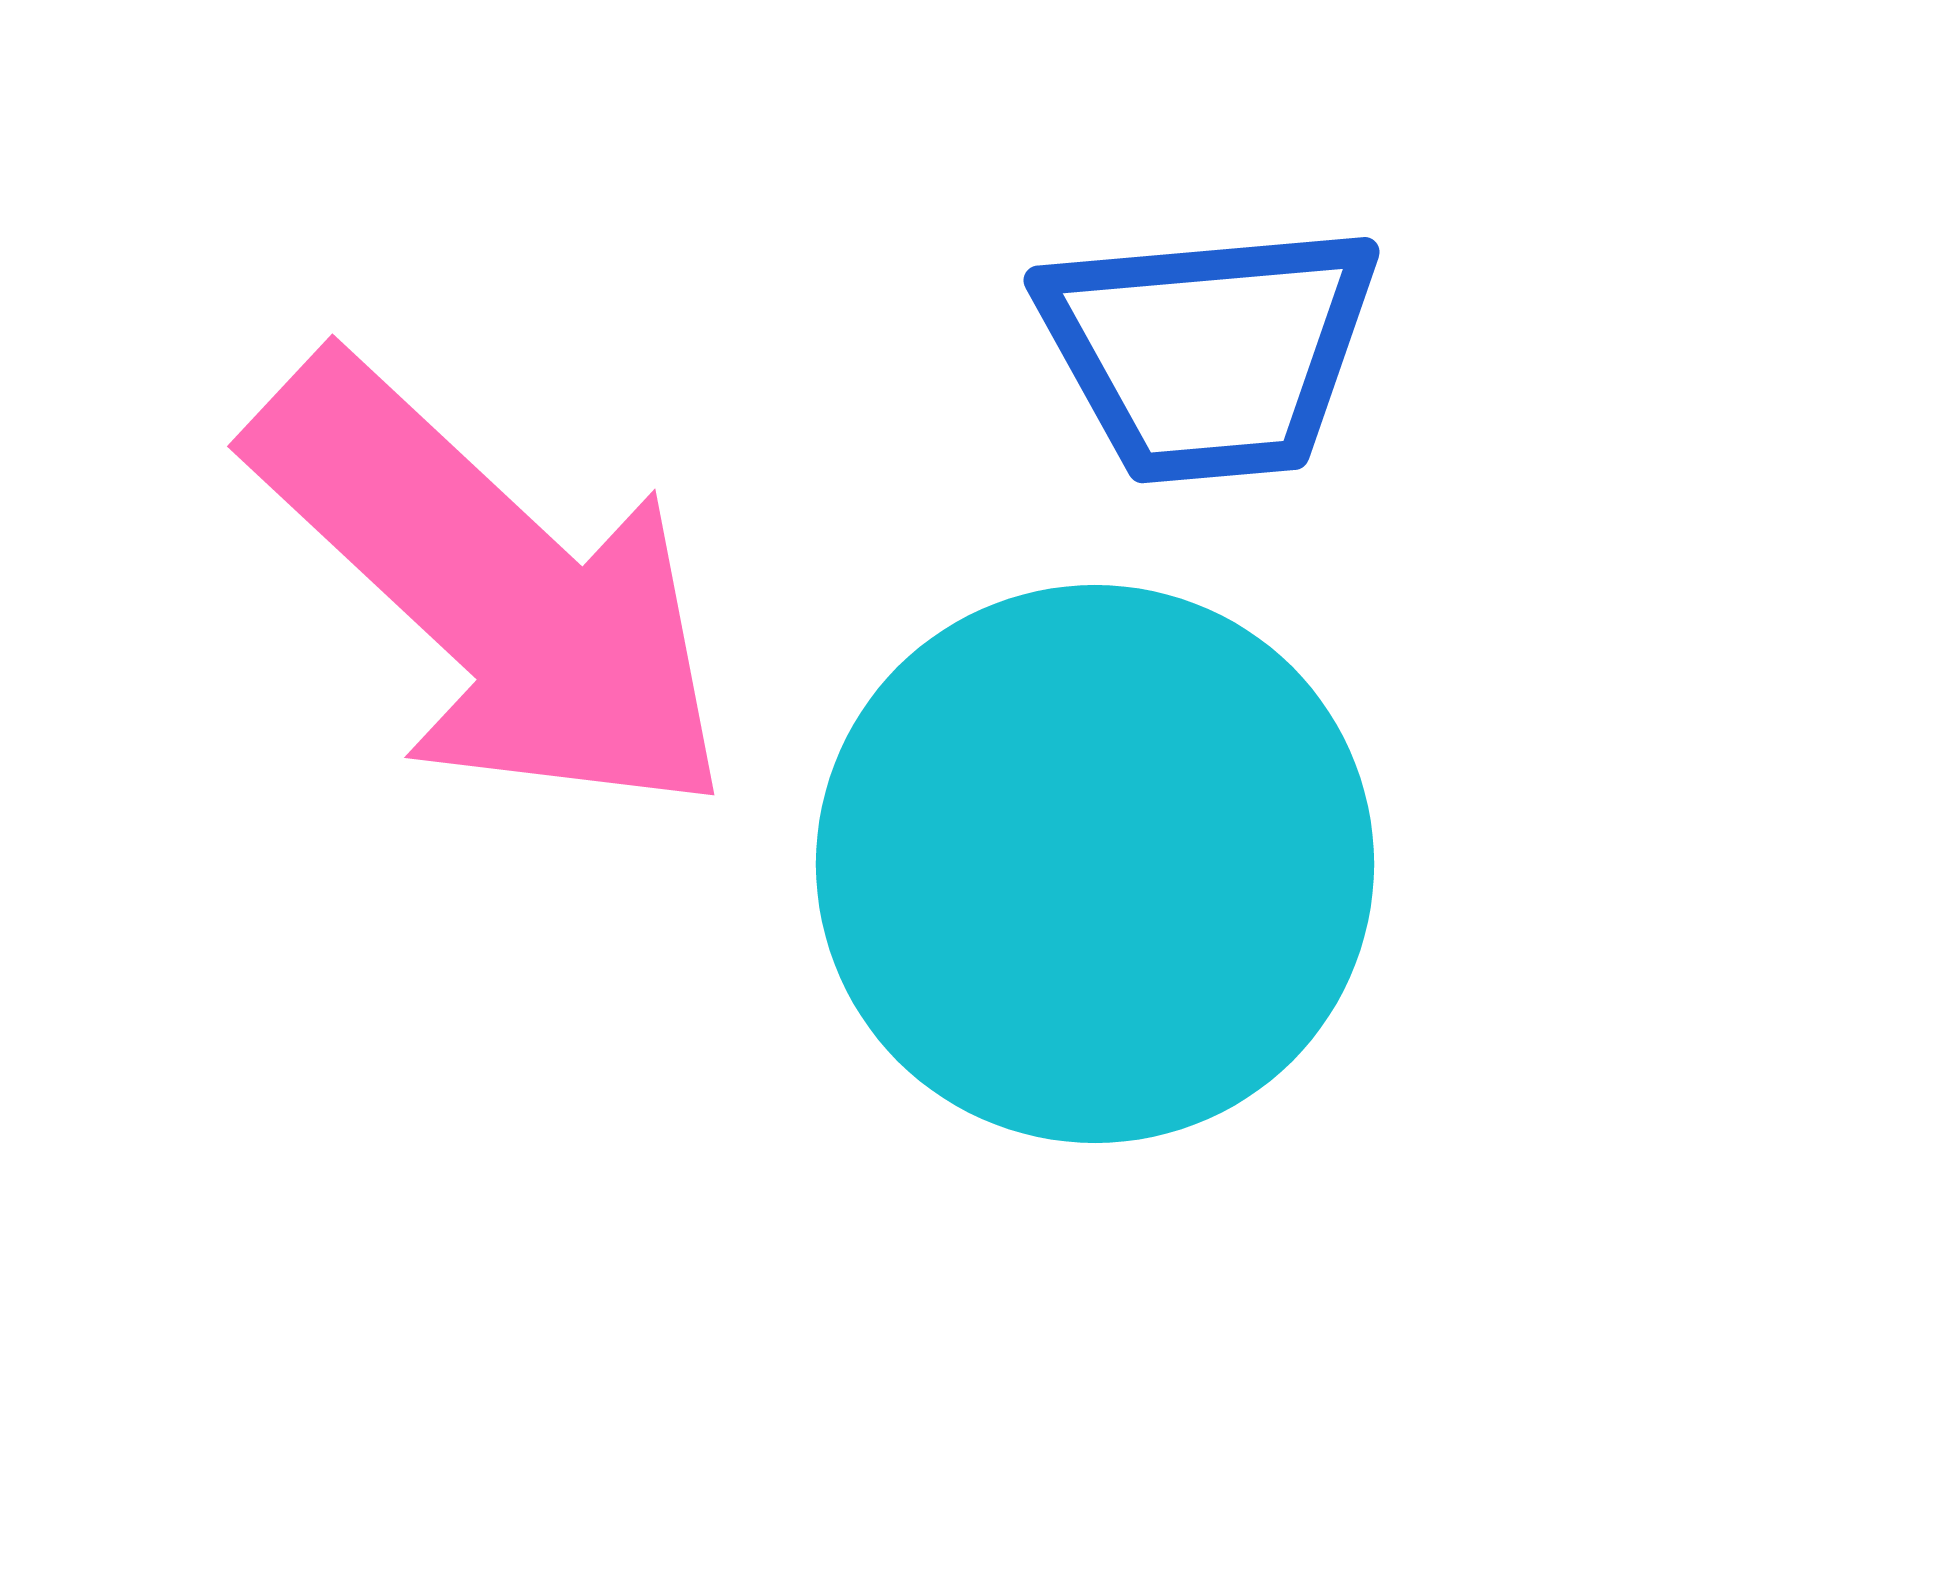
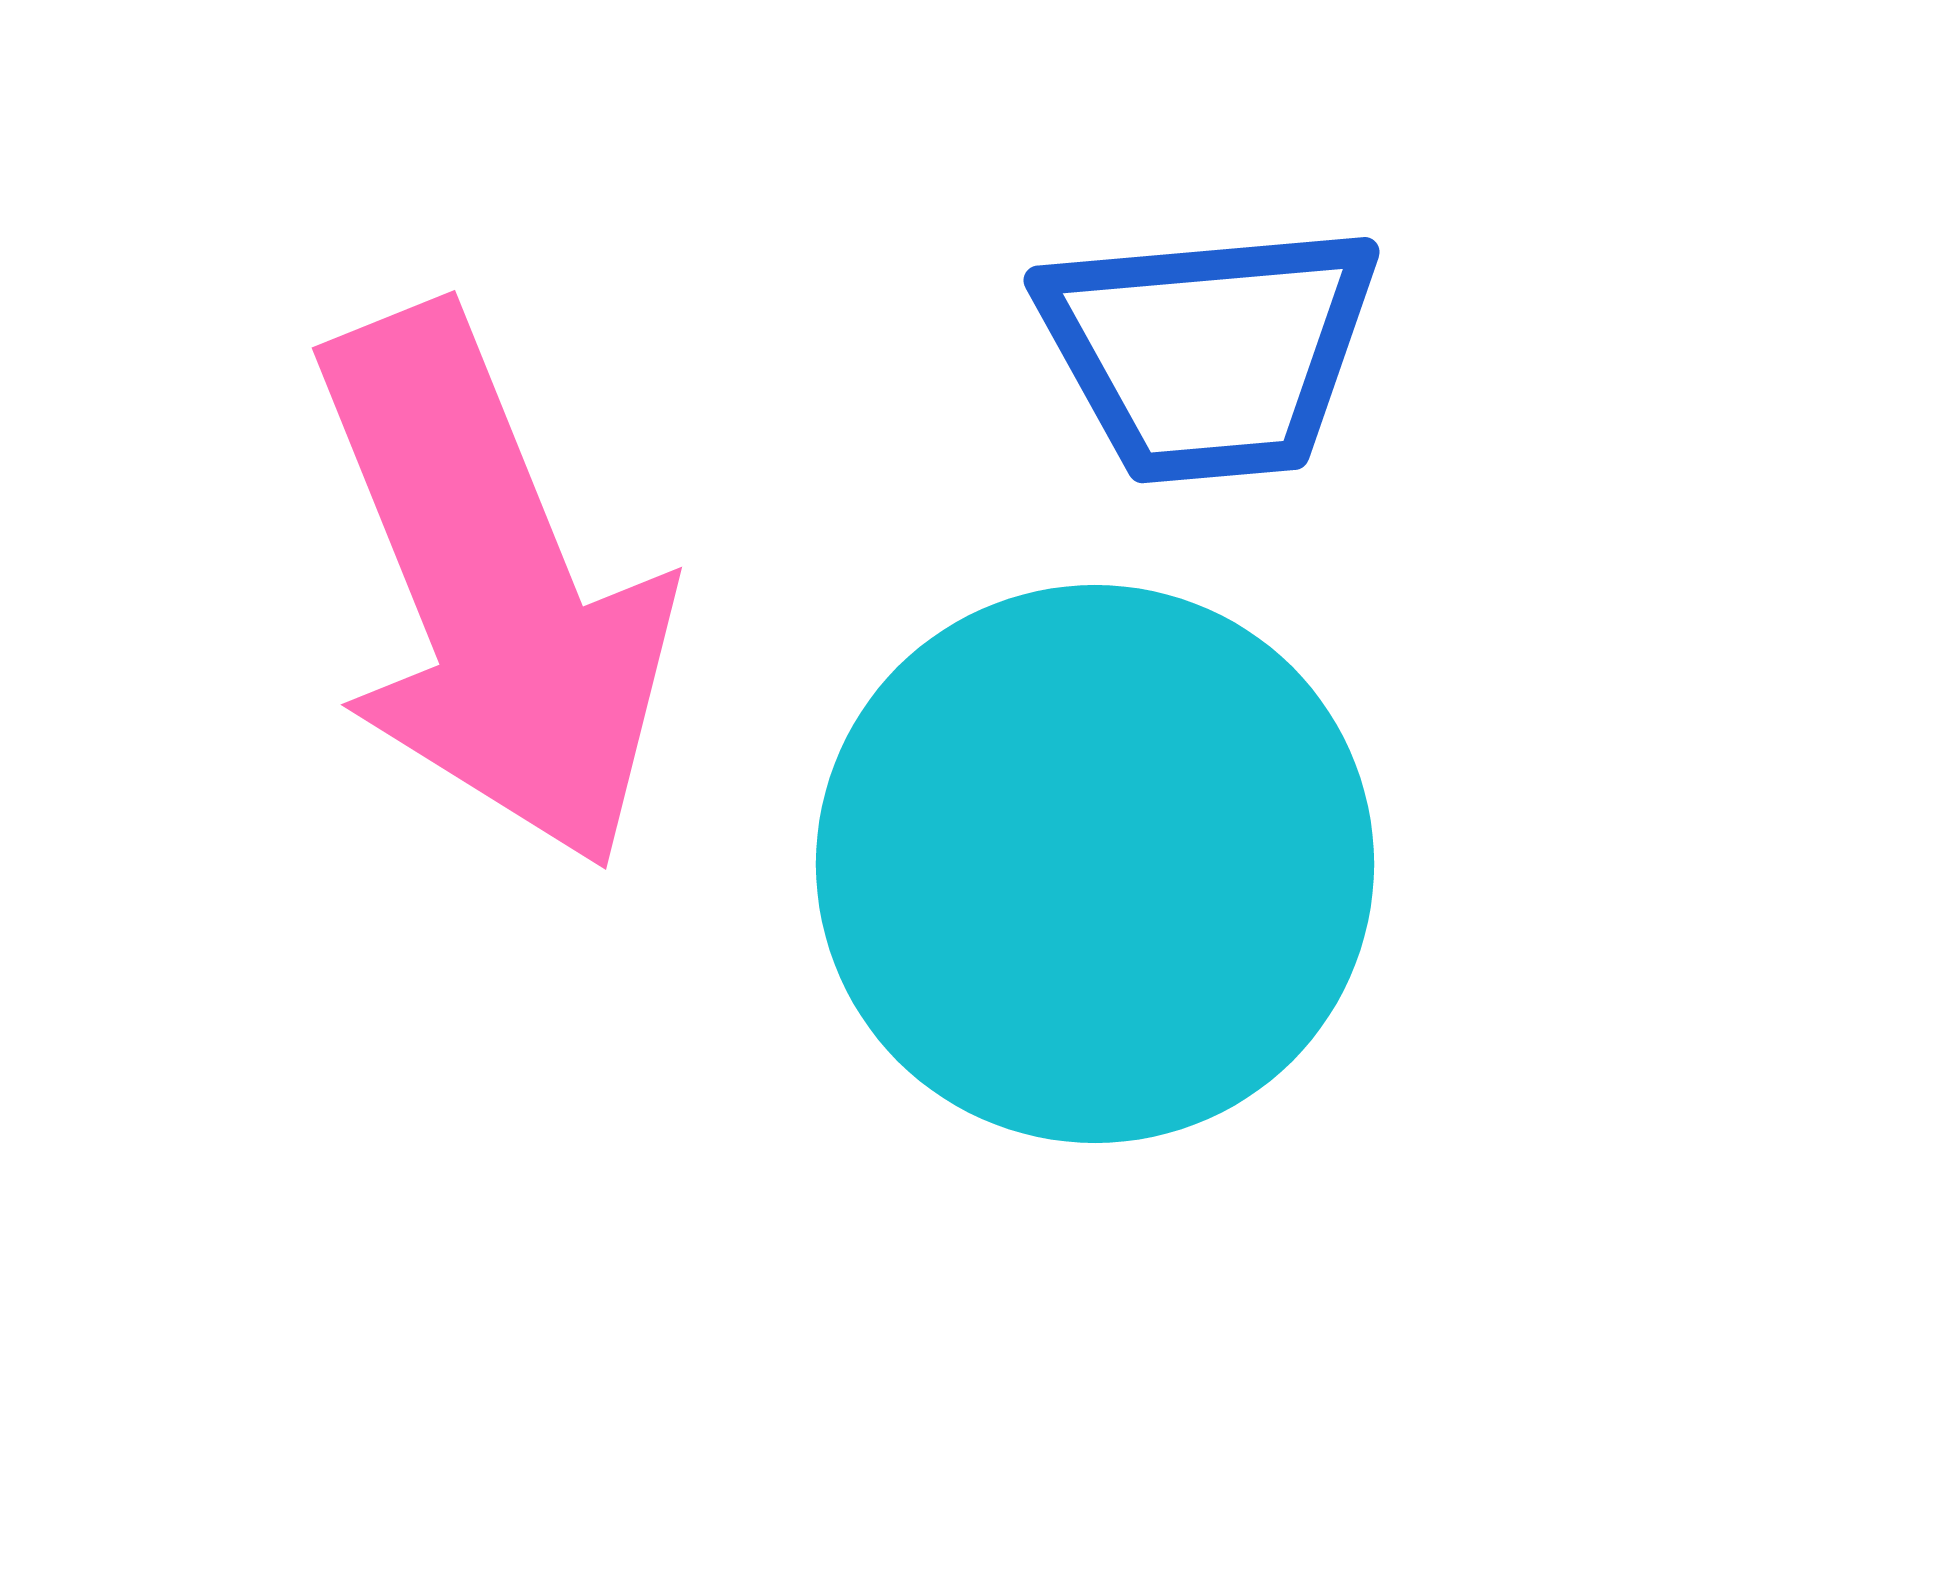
pink arrow: rotated 25 degrees clockwise
